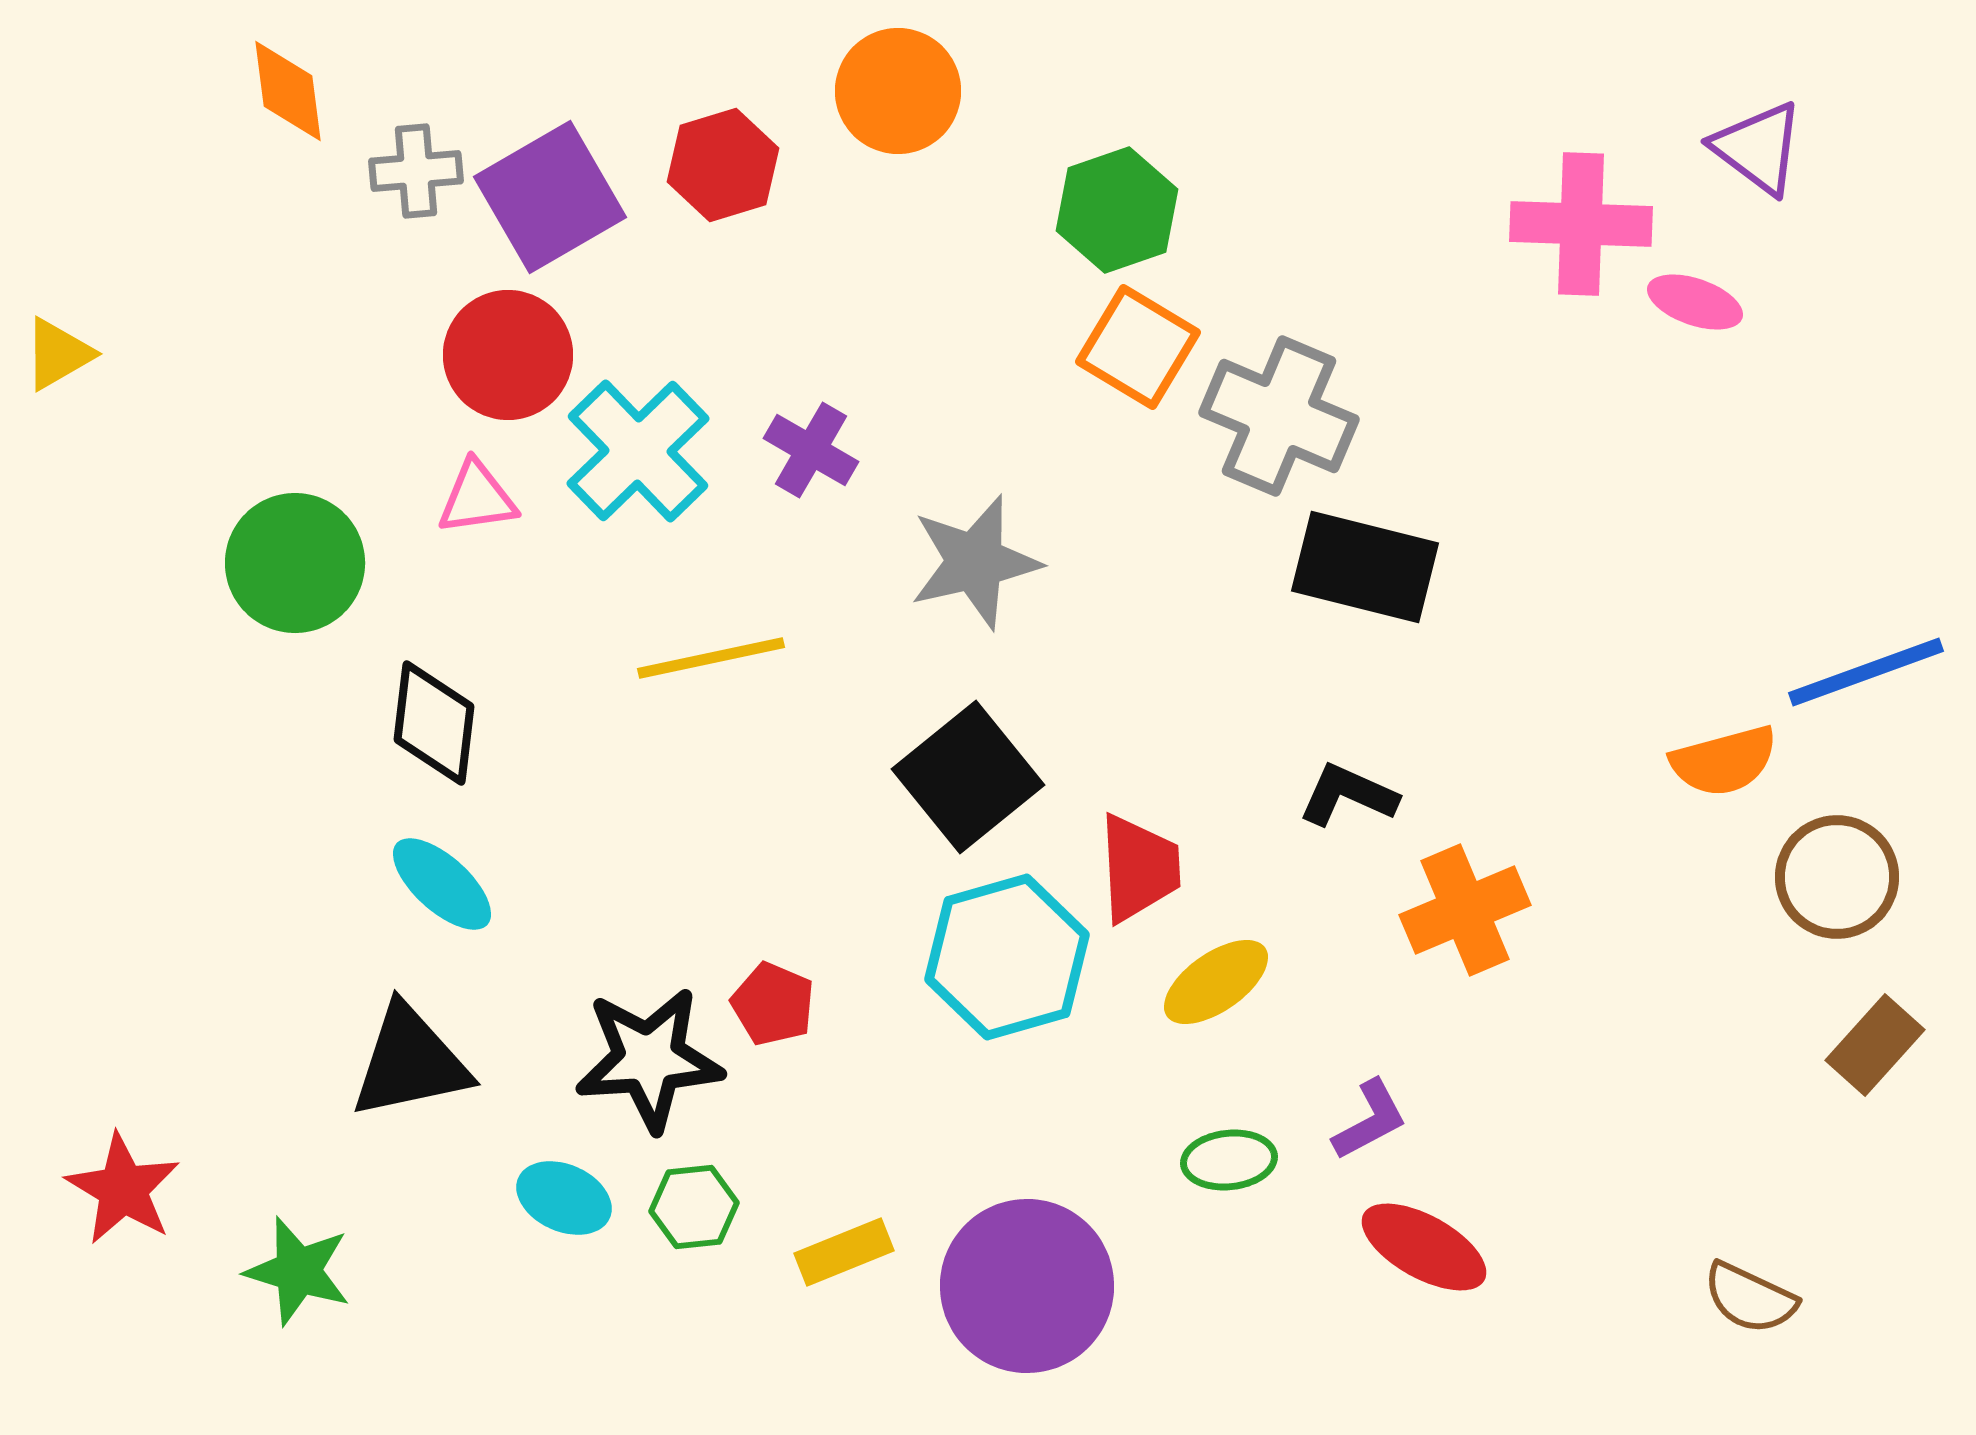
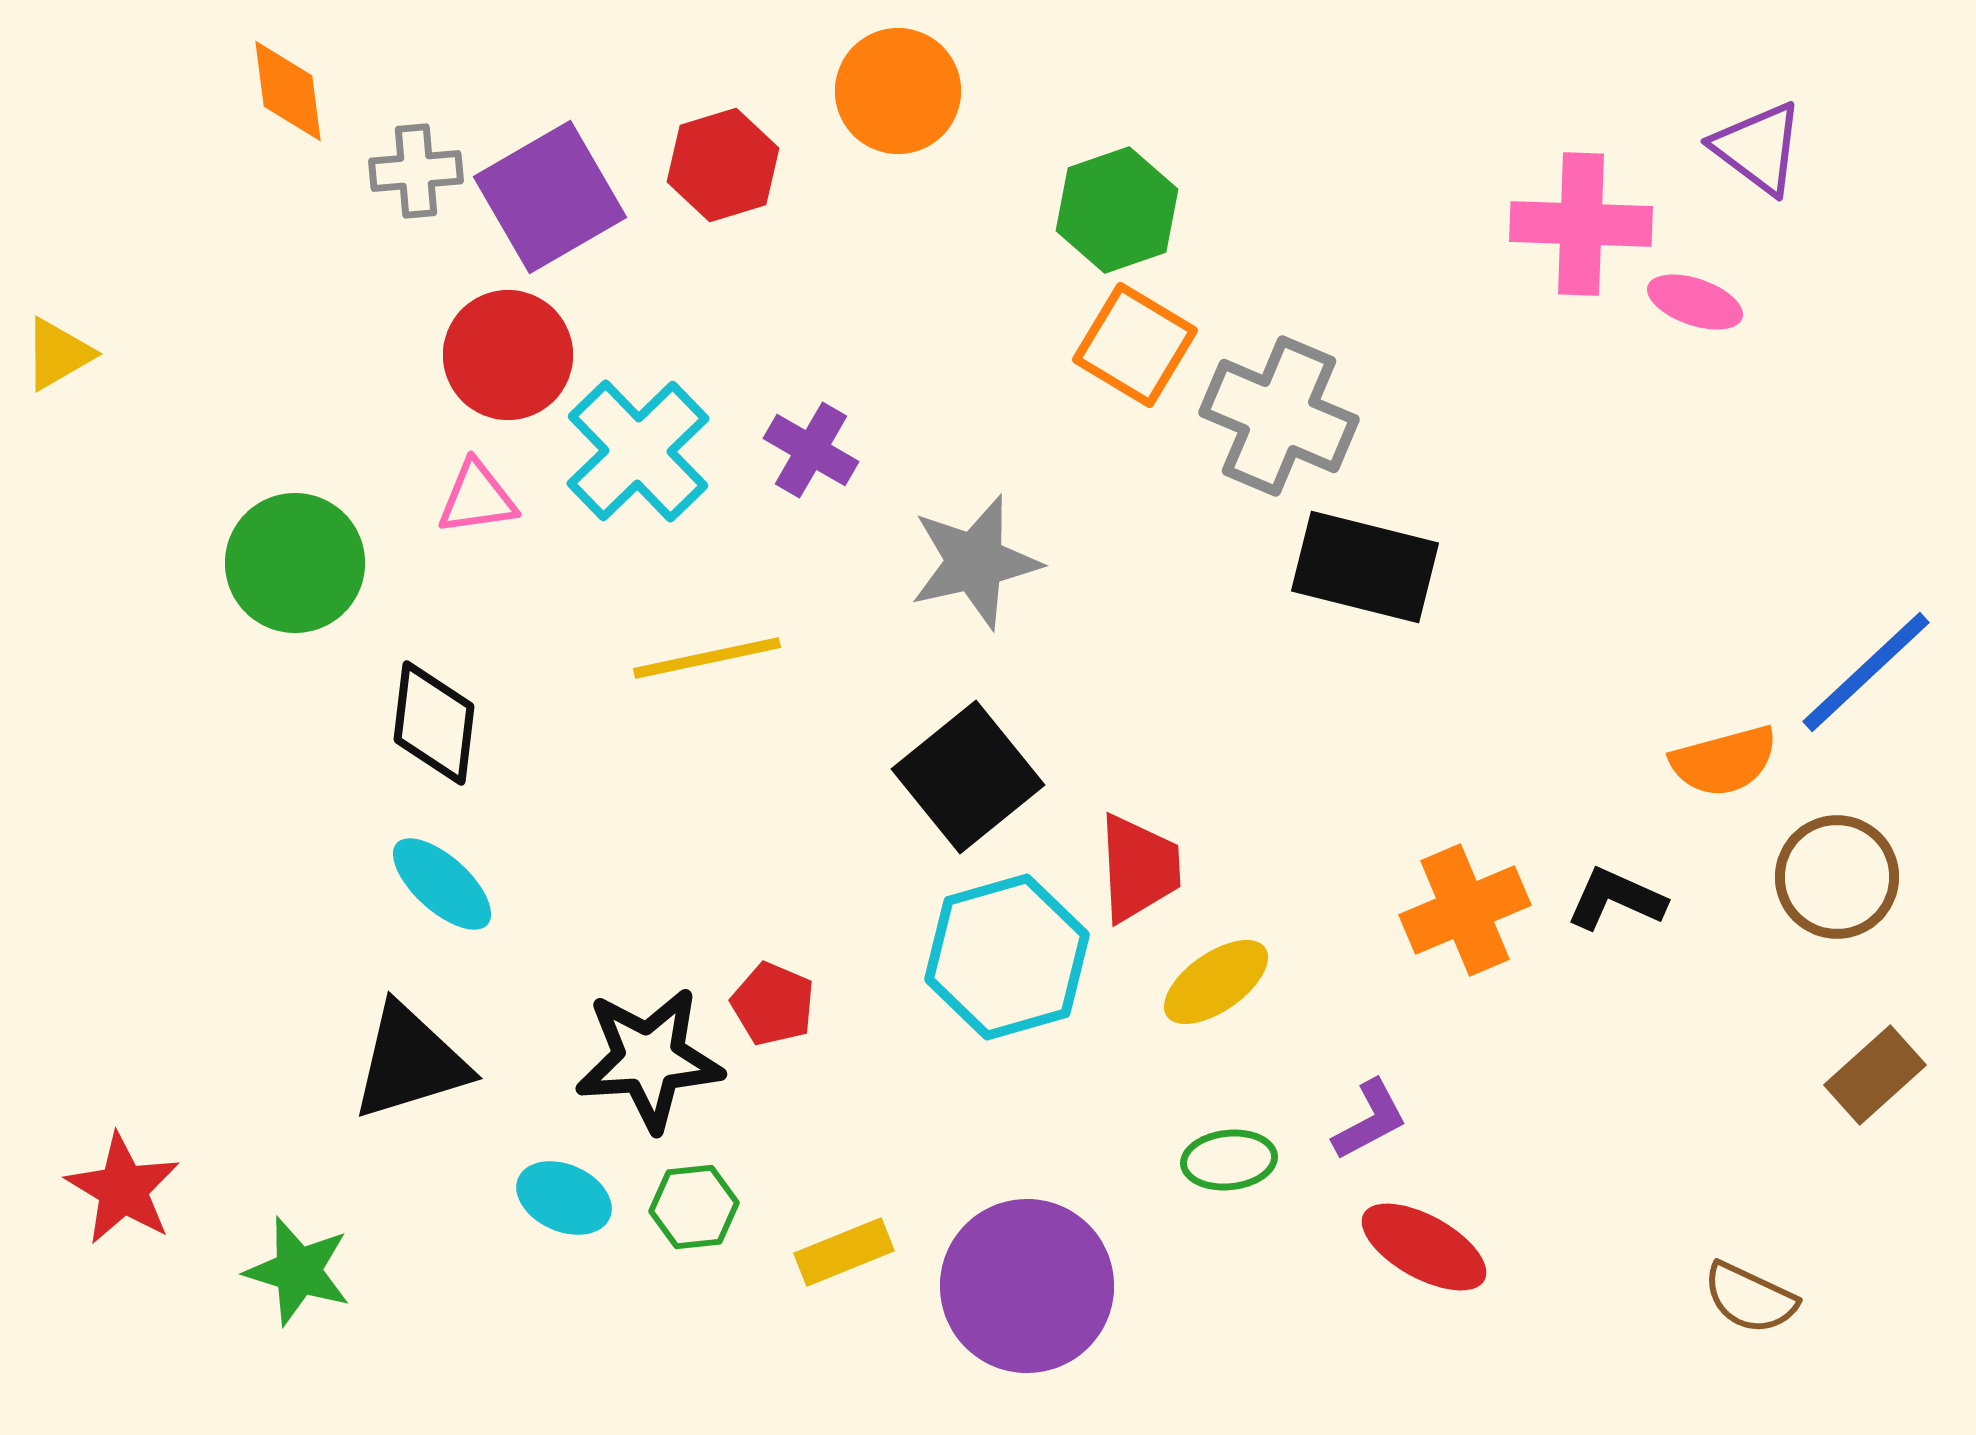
orange square at (1138, 347): moved 3 px left, 2 px up
yellow line at (711, 658): moved 4 px left
blue line at (1866, 672): rotated 23 degrees counterclockwise
black L-shape at (1348, 795): moved 268 px right, 104 px down
brown rectangle at (1875, 1045): moved 30 px down; rotated 6 degrees clockwise
black triangle at (410, 1062): rotated 5 degrees counterclockwise
